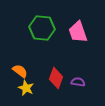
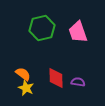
green hexagon: rotated 20 degrees counterclockwise
orange semicircle: moved 3 px right, 3 px down
red diamond: rotated 20 degrees counterclockwise
